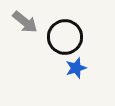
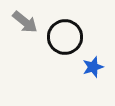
blue star: moved 17 px right, 1 px up
